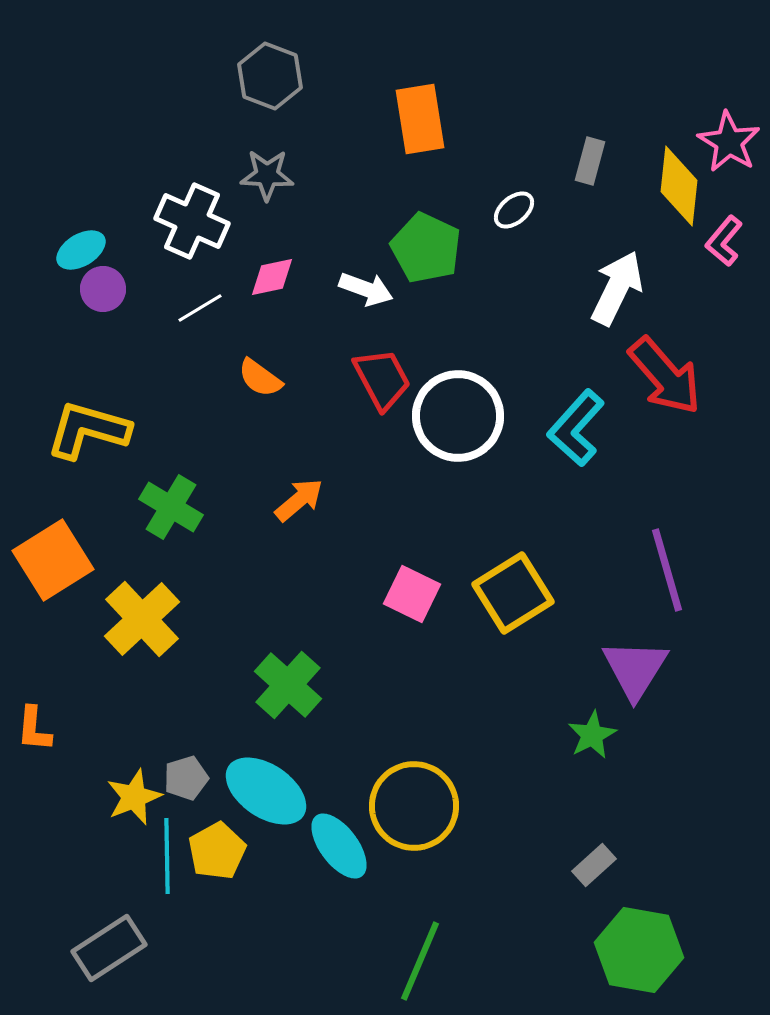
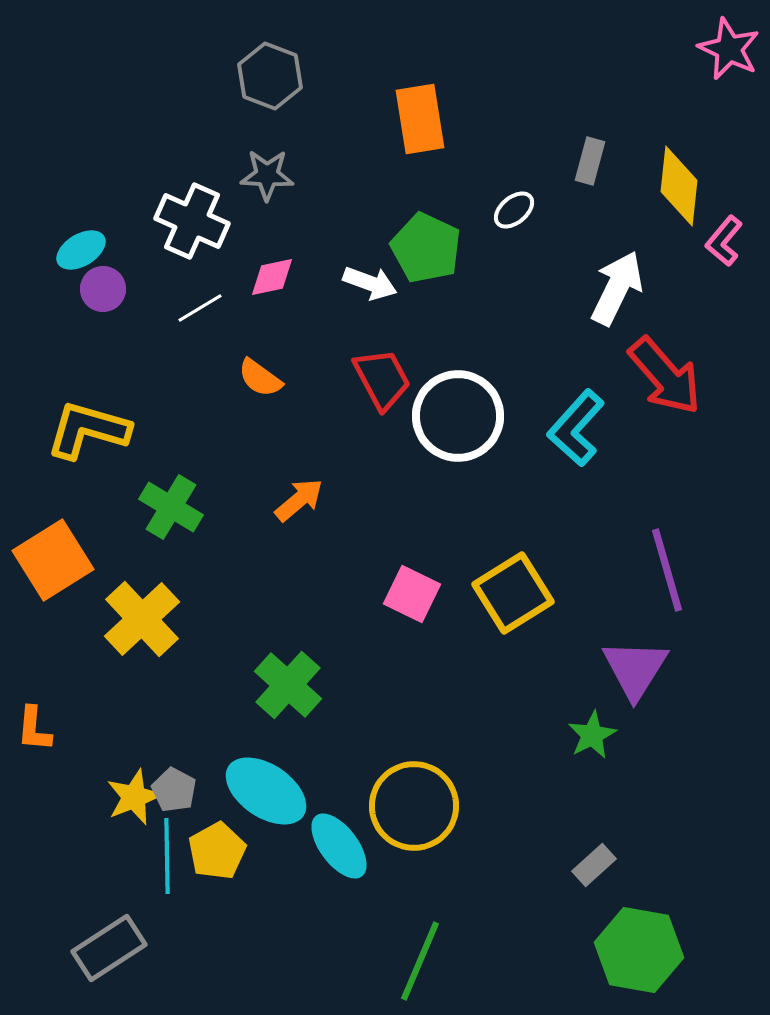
pink star at (729, 142): moved 93 px up; rotated 6 degrees counterclockwise
white arrow at (366, 289): moved 4 px right, 6 px up
gray pentagon at (186, 778): moved 12 px left, 12 px down; rotated 27 degrees counterclockwise
